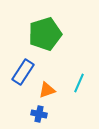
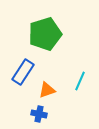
cyan line: moved 1 px right, 2 px up
